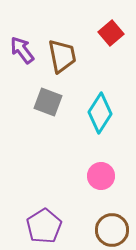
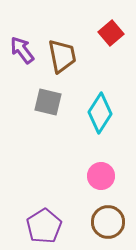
gray square: rotated 8 degrees counterclockwise
brown circle: moved 4 px left, 8 px up
